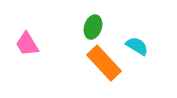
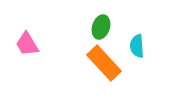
green ellipse: moved 8 px right
cyan semicircle: rotated 125 degrees counterclockwise
